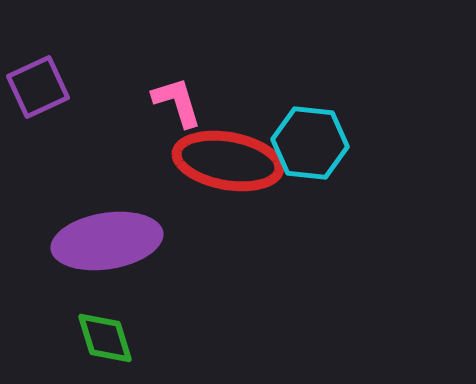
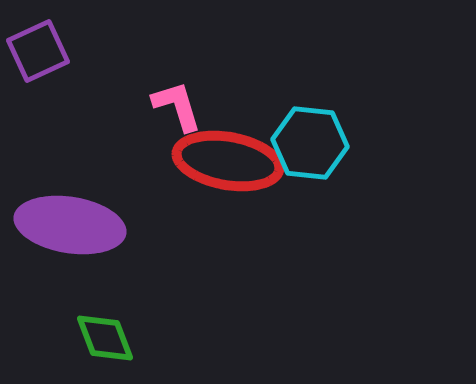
purple square: moved 36 px up
pink L-shape: moved 4 px down
purple ellipse: moved 37 px left, 16 px up; rotated 18 degrees clockwise
green diamond: rotated 4 degrees counterclockwise
